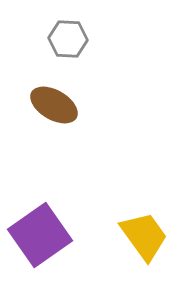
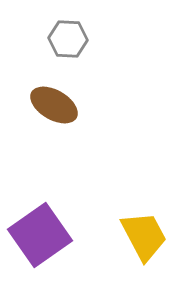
yellow trapezoid: rotated 8 degrees clockwise
